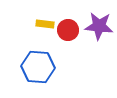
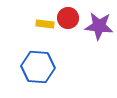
red circle: moved 12 px up
